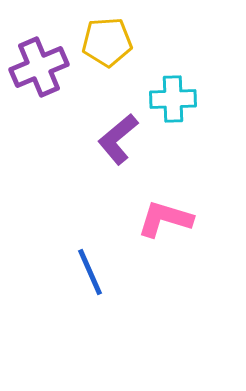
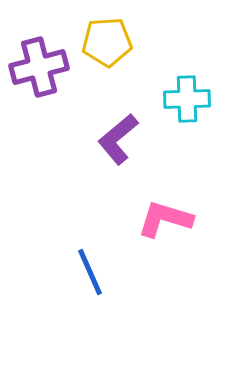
purple cross: rotated 8 degrees clockwise
cyan cross: moved 14 px right
